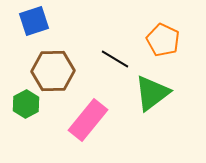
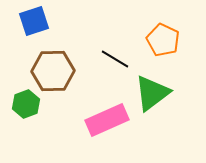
green hexagon: rotated 8 degrees clockwise
pink rectangle: moved 19 px right; rotated 27 degrees clockwise
